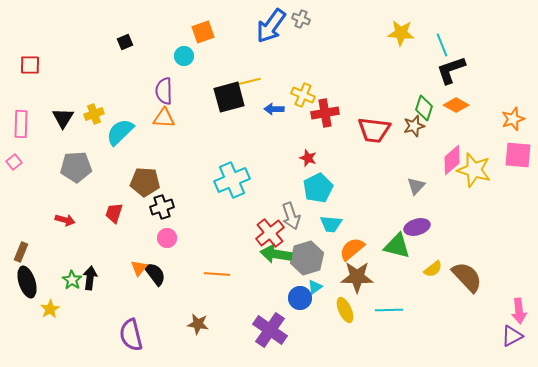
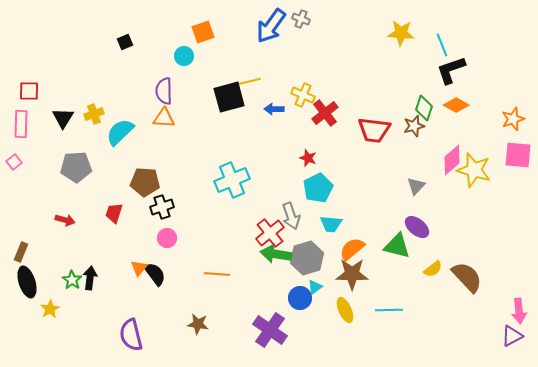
red square at (30, 65): moved 1 px left, 26 px down
red cross at (325, 113): rotated 28 degrees counterclockwise
purple ellipse at (417, 227): rotated 55 degrees clockwise
brown star at (357, 277): moved 5 px left, 3 px up
